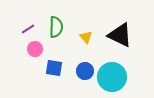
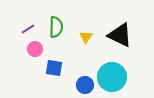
yellow triangle: rotated 16 degrees clockwise
blue circle: moved 14 px down
